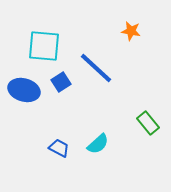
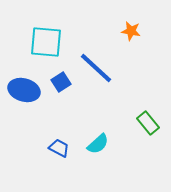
cyan square: moved 2 px right, 4 px up
